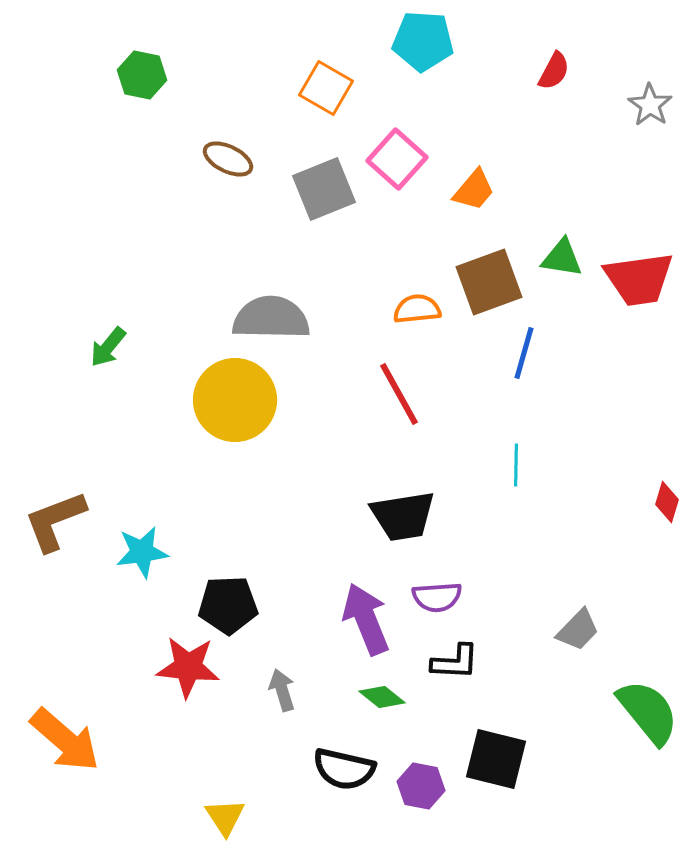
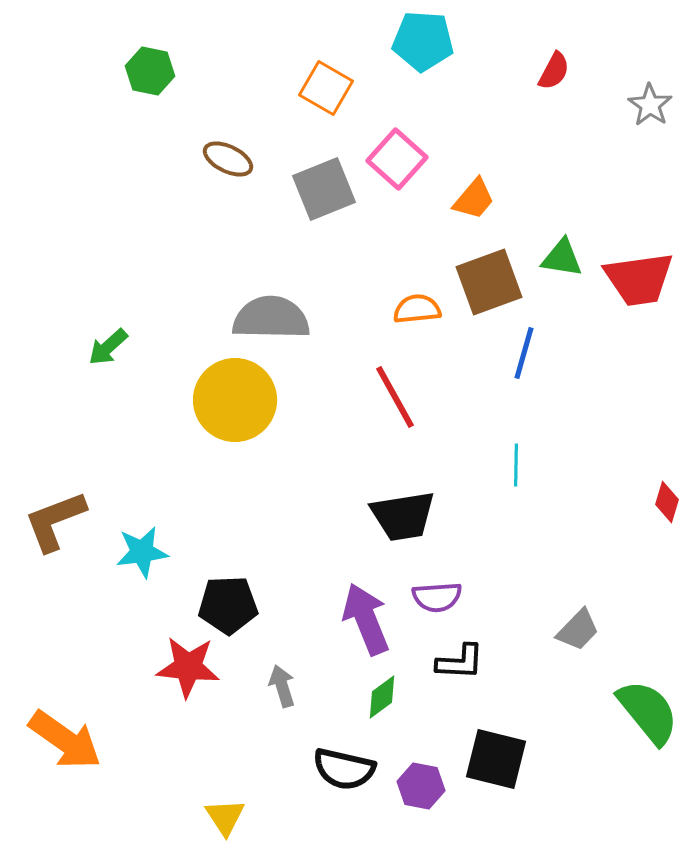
green hexagon: moved 8 px right, 4 px up
orange trapezoid: moved 9 px down
green arrow: rotated 9 degrees clockwise
red line: moved 4 px left, 3 px down
black L-shape: moved 5 px right
gray arrow: moved 4 px up
green diamond: rotated 75 degrees counterclockwise
orange arrow: rotated 6 degrees counterclockwise
